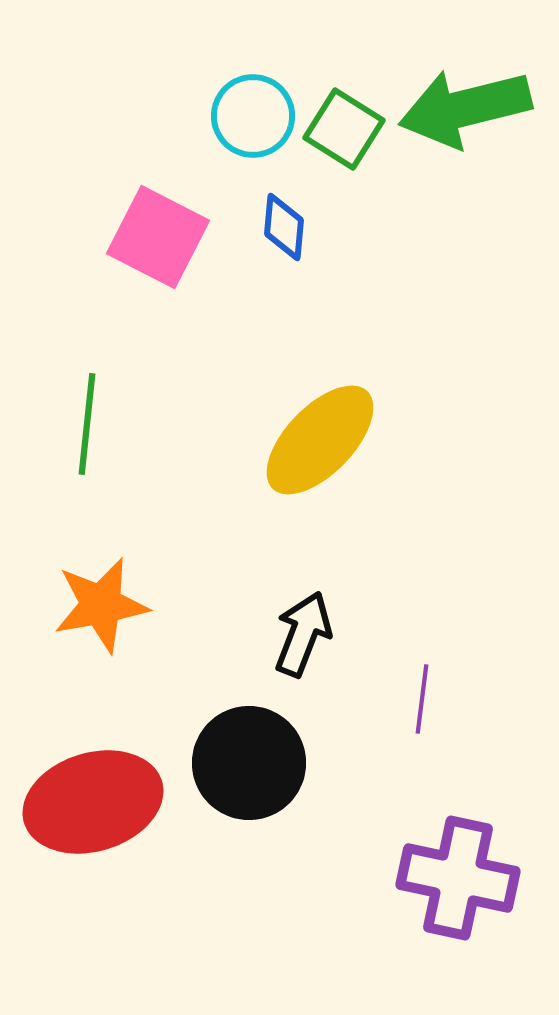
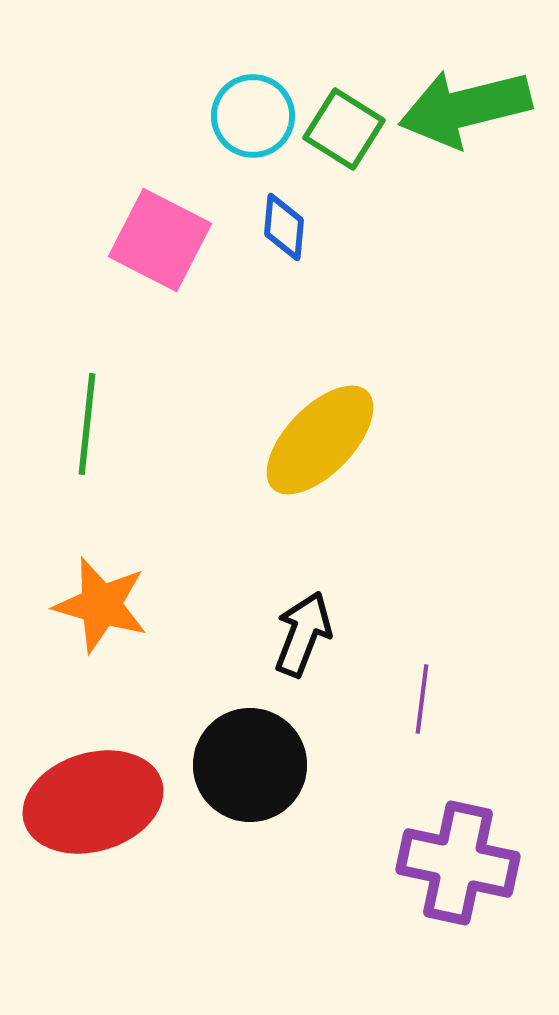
pink square: moved 2 px right, 3 px down
orange star: rotated 26 degrees clockwise
black circle: moved 1 px right, 2 px down
purple cross: moved 15 px up
